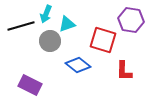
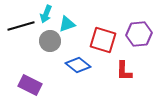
purple hexagon: moved 8 px right, 14 px down; rotated 15 degrees counterclockwise
